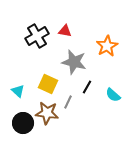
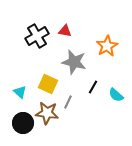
black line: moved 6 px right
cyan triangle: moved 2 px right, 1 px down
cyan semicircle: moved 3 px right
